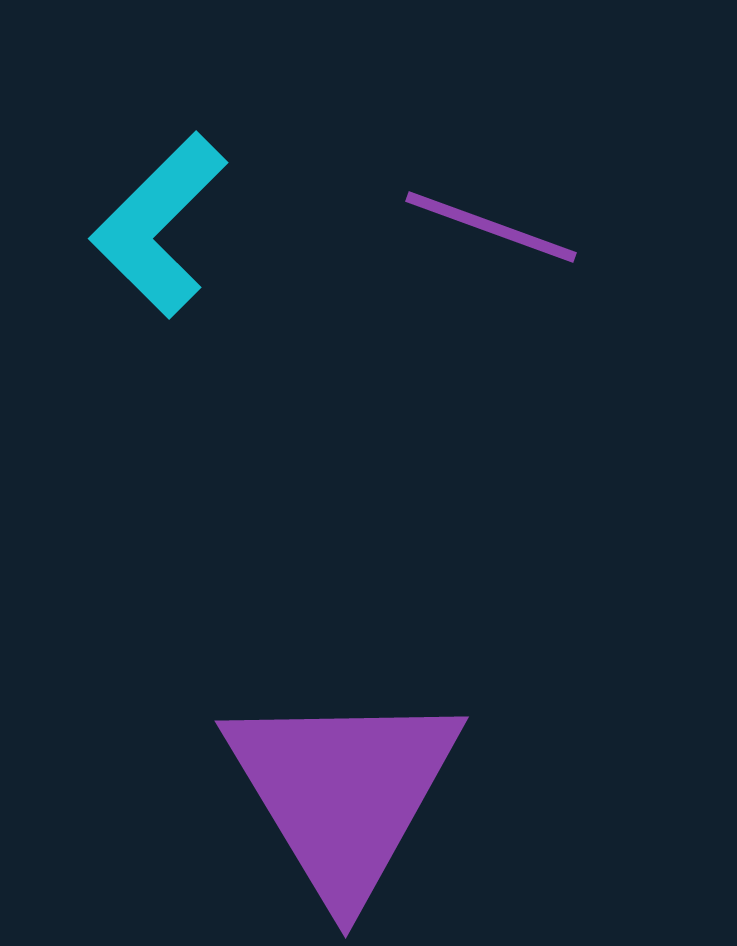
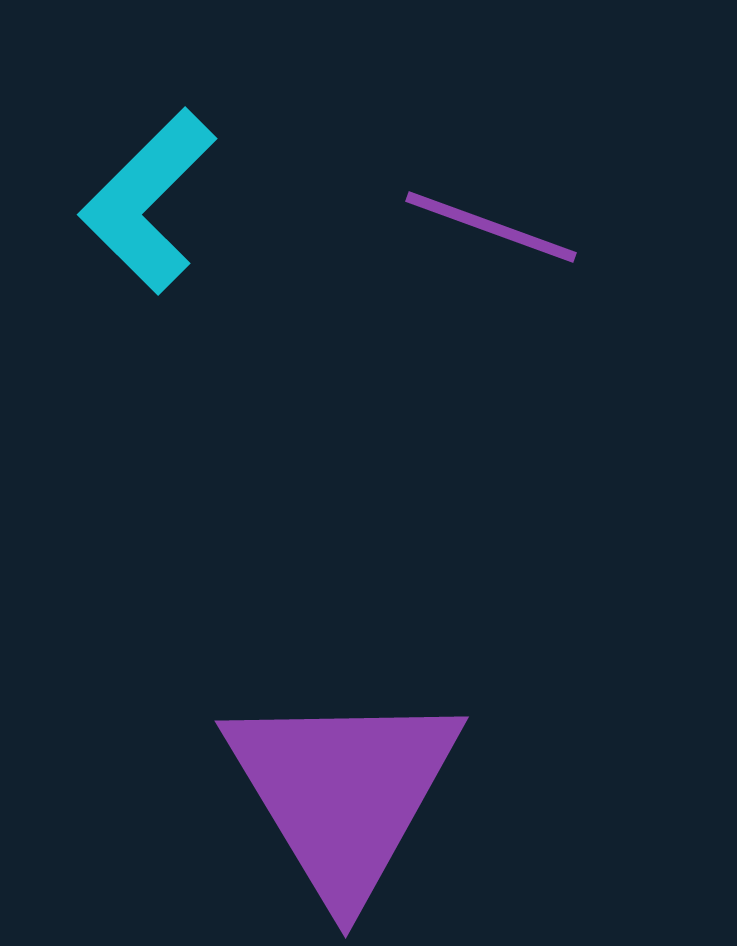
cyan L-shape: moved 11 px left, 24 px up
